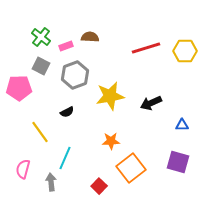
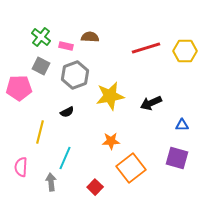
pink rectangle: rotated 32 degrees clockwise
yellow line: rotated 50 degrees clockwise
purple square: moved 1 px left, 4 px up
pink semicircle: moved 2 px left, 2 px up; rotated 12 degrees counterclockwise
red square: moved 4 px left, 1 px down
